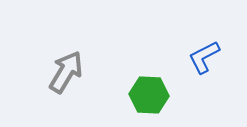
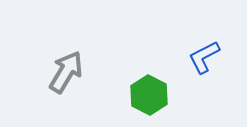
green hexagon: rotated 24 degrees clockwise
